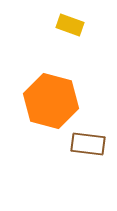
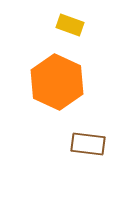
orange hexagon: moved 6 px right, 19 px up; rotated 10 degrees clockwise
